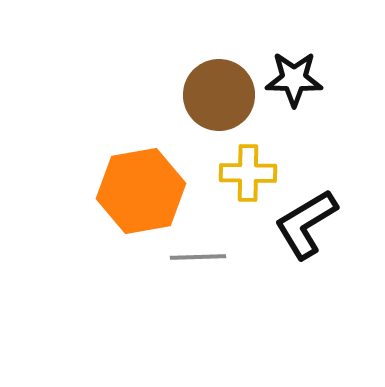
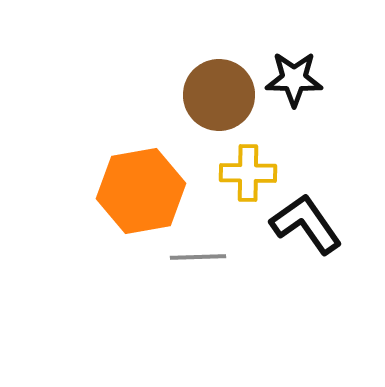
black L-shape: rotated 86 degrees clockwise
